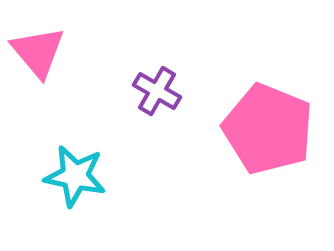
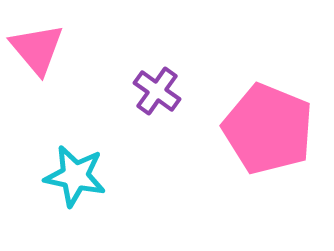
pink triangle: moved 1 px left, 3 px up
purple cross: rotated 6 degrees clockwise
